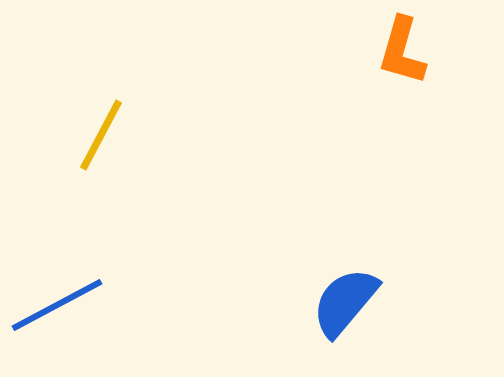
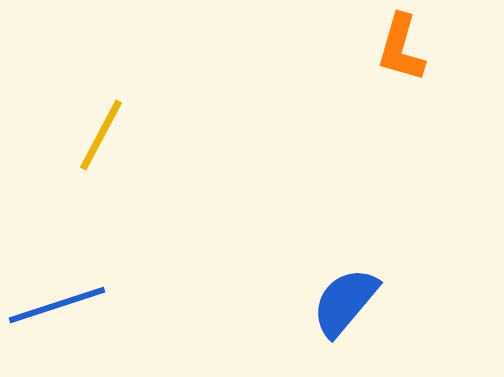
orange L-shape: moved 1 px left, 3 px up
blue line: rotated 10 degrees clockwise
